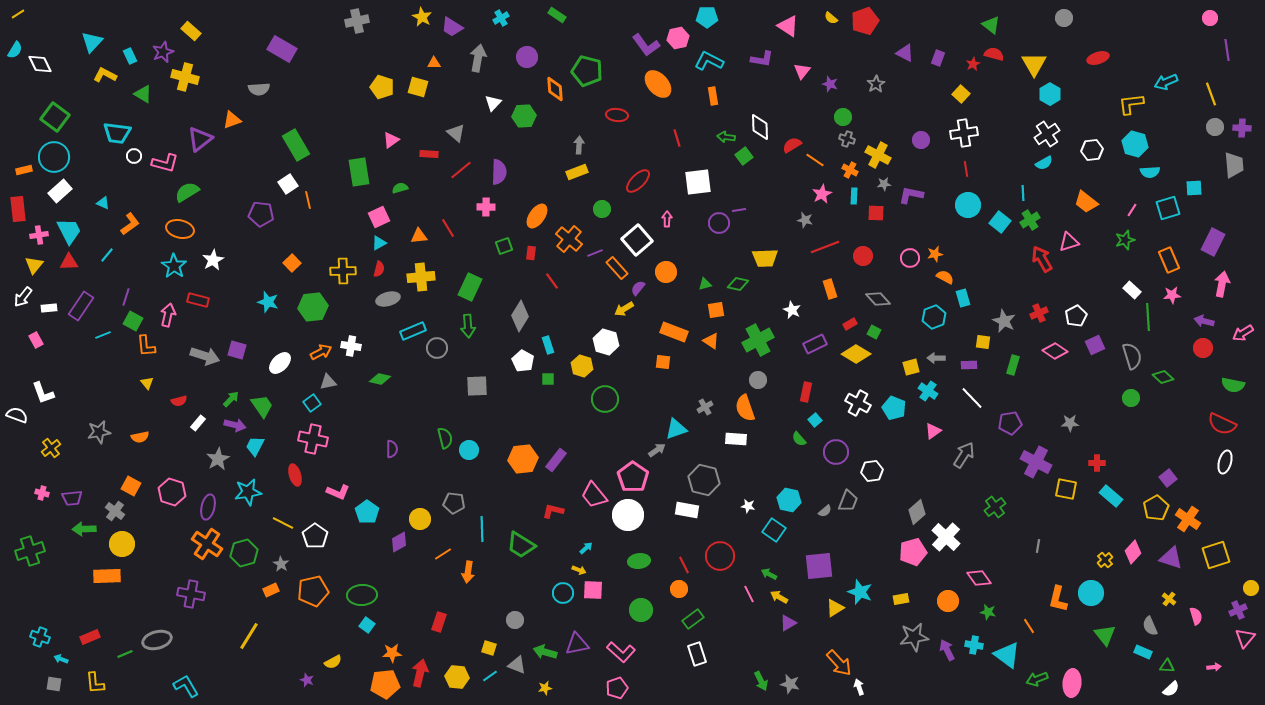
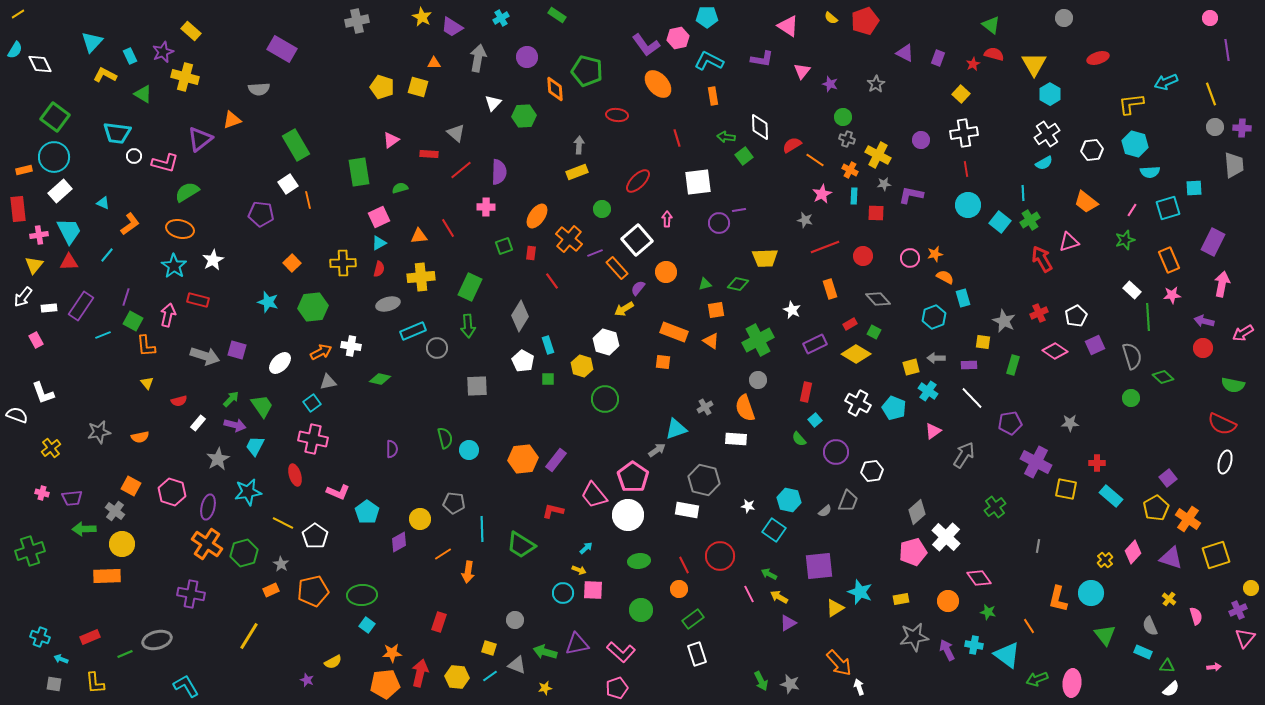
yellow cross at (343, 271): moved 8 px up
gray ellipse at (388, 299): moved 5 px down
